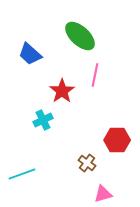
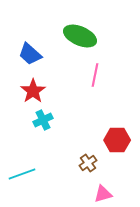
green ellipse: rotated 20 degrees counterclockwise
red star: moved 29 px left
brown cross: moved 1 px right; rotated 18 degrees clockwise
